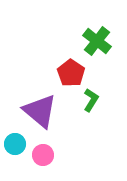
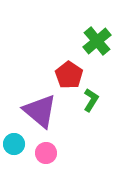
green cross: rotated 12 degrees clockwise
red pentagon: moved 2 px left, 2 px down
cyan circle: moved 1 px left
pink circle: moved 3 px right, 2 px up
